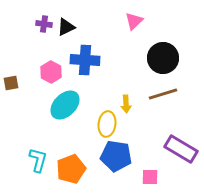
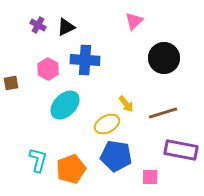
purple cross: moved 6 px left, 1 px down; rotated 21 degrees clockwise
black circle: moved 1 px right
pink hexagon: moved 3 px left, 3 px up
brown line: moved 19 px down
yellow arrow: rotated 36 degrees counterclockwise
yellow ellipse: rotated 55 degrees clockwise
purple rectangle: moved 1 px down; rotated 20 degrees counterclockwise
